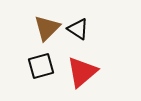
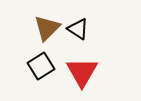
black square: rotated 16 degrees counterclockwise
red triangle: rotated 20 degrees counterclockwise
